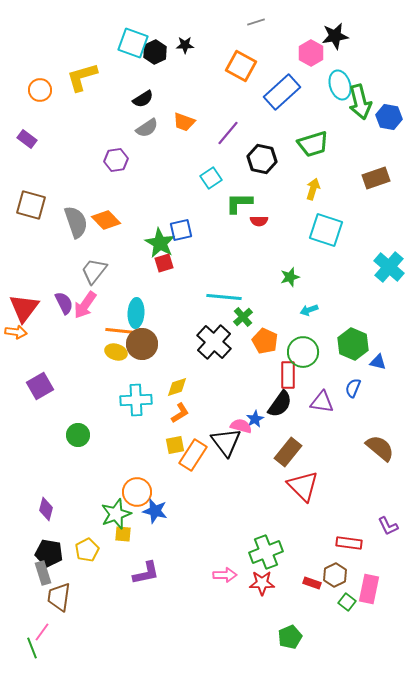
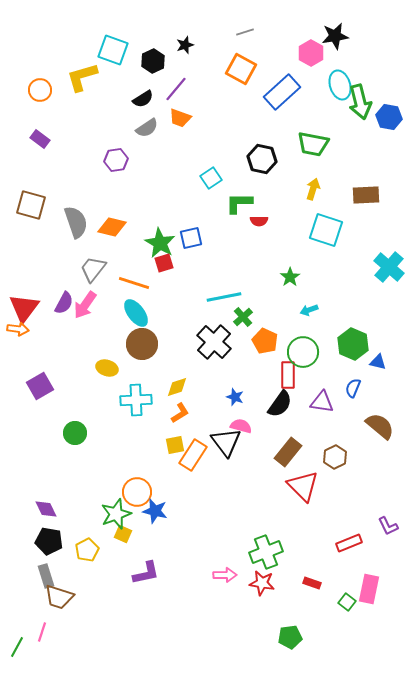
gray line at (256, 22): moved 11 px left, 10 px down
cyan square at (133, 43): moved 20 px left, 7 px down
black star at (185, 45): rotated 18 degrees counterclockwise
black hexagon at (155, 52): moved 2 px left, 9 px down
orange square at (241, 66): moved 3 px down
orange trapezoid at (184, 122): moved 4 px left, 4 px up
purple line at (228, 133): moved 52 px left, 44 px up
purple rectangle at (27, 139): moved 13 px right
green trapezoid at (313, 144): rotated 28 degrees clockwise
brown rectangle at (376, 178): moved 10 px left, 17 px down; rotated 16 degrees clockwise
orange diamond at (106, 220): moved 6 px right, 7 px down; rotated 32 degrees counterclockwise
blue square at (181, 230): moved 10 px right, 8 px down
gray trapezoid at (94, 271): moved 1 px left, 2 px up
green star at (290, 277): rotated 18 degrees counterclockwise
cyan line at (224, 297): rotated 16 degrees counterclockwise
purple semicircle at (64, 303): rotated 55 degrees clockwise
cyan ellipse at (136, 313): rotated 40 degrees counterclockwise
orange line at (121, 331): moved 13 px right, 48 px up; rotated 12 degrees clockwise
orange arrow at (16, 332): moved 2 px right, 3 px up
yellow ellipse at (116, 352): moved 9 px left, 16 px down
blue star at (255, 419): moved 20 px left, 22 px up; rotated 24 degrees counterclockwise
green circle at (78, 435): moved 3 px left, 2 px up
brown semicircle at (380, 448): moved 22 px up
purple diamond at (46, 509): rotated 40 degrees counterclockwise
yellow square at (123, 534): rotated 18 degrees clockwise
red rectangle at (349, 543): rotated 30 degrees counterclockwise
black pentagon at (49, 553): moved 12 px up
gray rectangle at (43, 573): moved 3 px right, 3 px down
brown hexagon at (335, 575): moved 118 px up
red star at (262, 583): rotated 10 degrees clockwise
brown trapezoid at (59, 597): rotated 80 degrees counterclockwise
pink line at (42, 632): rotated 18 degrees counterclockwise
green pentagon at (290, 637): rotated 15 degrees clockwise
green line at (32, 648): moved 15 px left, 1 px up; rotated 50 degrees clockwise
